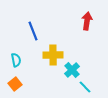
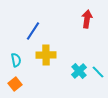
red arrow: moved 2 px up
blue line: rotated 54 degrees clockwise
yellow cross: moved 7 px left
cyan cross: moved 7 px right, 1 px down
cyan line: moved 13 px right, 15 px up
